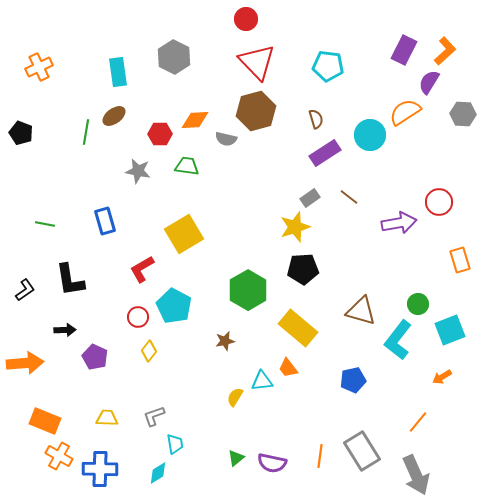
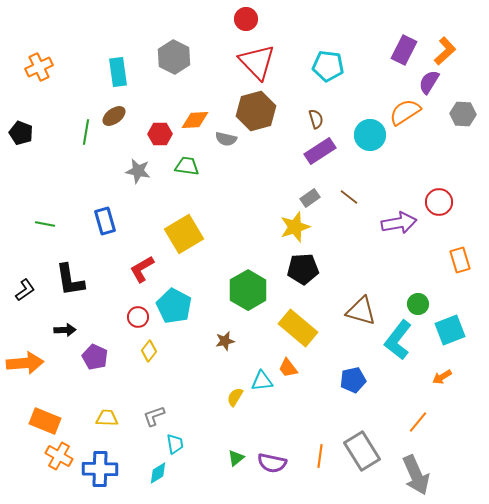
purple rectangle at (325, 153): moved 5 px left, 2 px up
